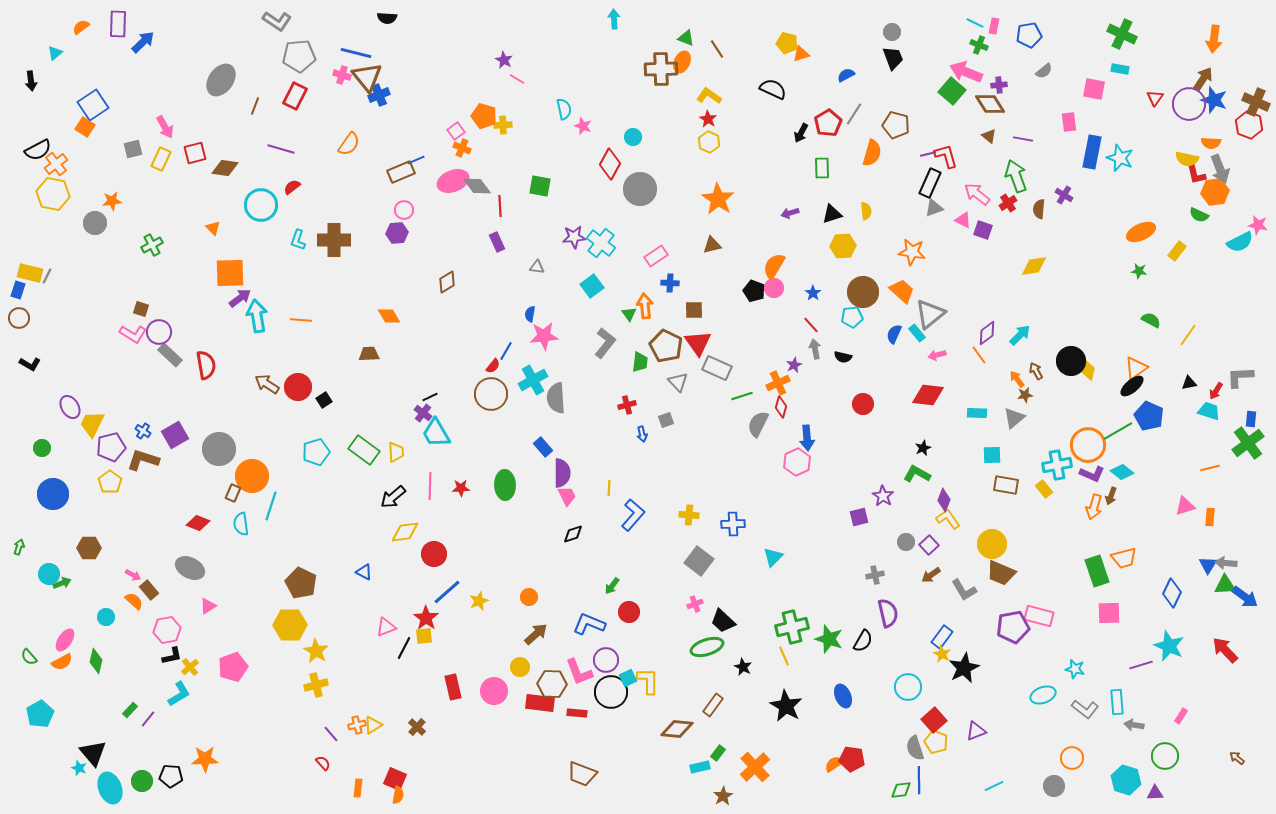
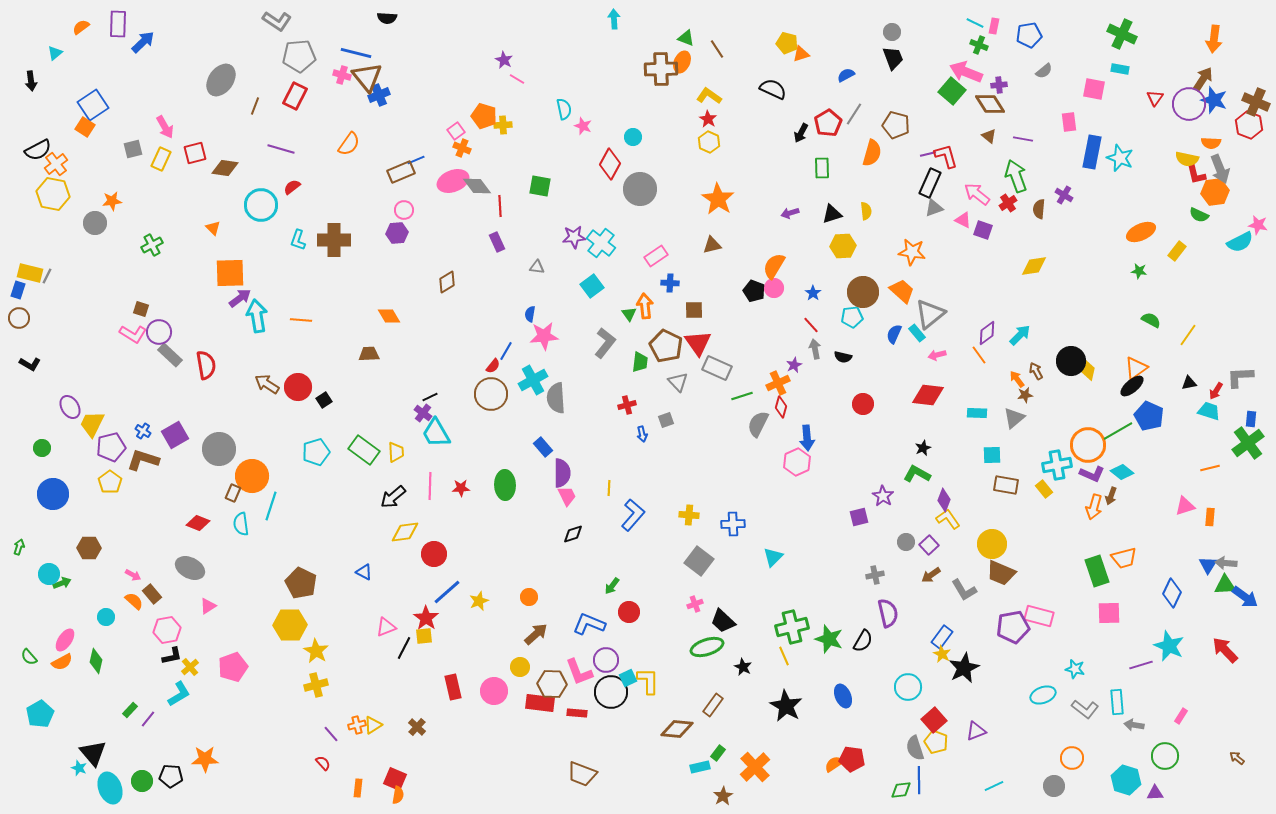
brown rectangle at (149, 590): moved 3 px right, 4 px down
